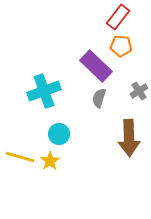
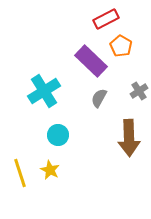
red rectangle: moved 12 px left, 2 px down; rotated 25 degrees clockwise
orange pentagon: rotated 25 degrees clockwise
purple rectangle: moved 5 px left, 5 px up
cyan cross: rotated 12 degrees counterclockwise
gray semicircle: rotated 12 degrees clockwise
cyan circle: moved 1 px left, 1 px down
yellow line: moved 16 px down; rotated 56 degrees clockwise
yellow star: moved 9 px down; rotated 12 degrees counterclockwise
